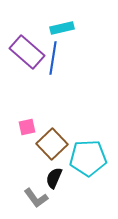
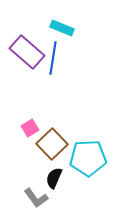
cyan rectangle: rotated 35 degrees clockwise
pink square: moved 3 px right, 1 px down; rotated 18 degrees counterclockwise
